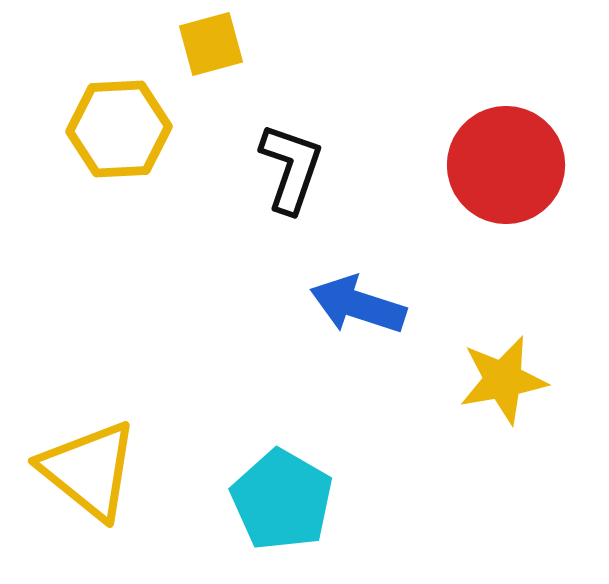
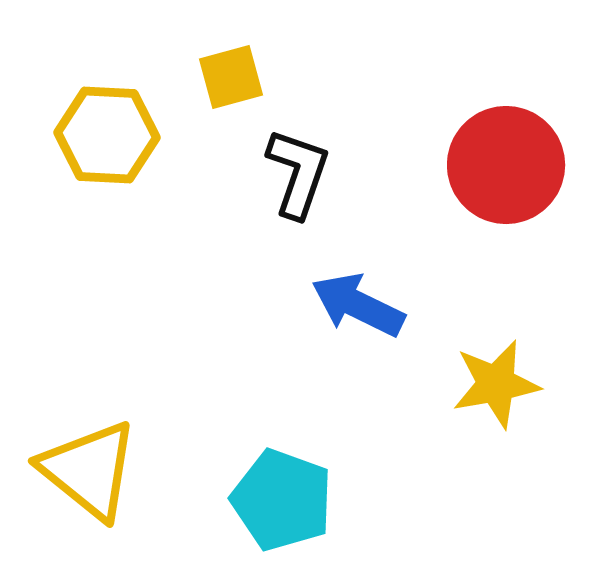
yellow square: moved 20 px right, 33 px down
yellow hexagon: moved 12 px left, 6 px down; rotated 6 degrees clockwise
black L-shape: moved 7 px right, 5 px down
blue arrow: rotated 8 degrees clockwise
yellow star: moved 7 px left, 4 px down
cyan pentagon: rotated 10 degrees counterclockwise
